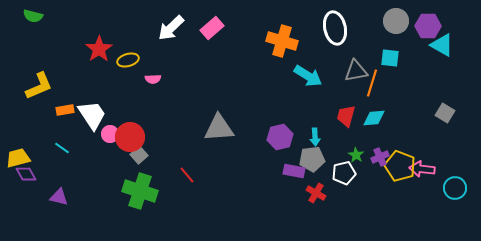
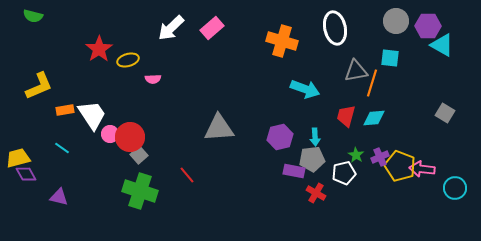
cyan arrow at (308, 76): moved 3 px left, 13 px down; rotated 12 degrees counterclockwise
